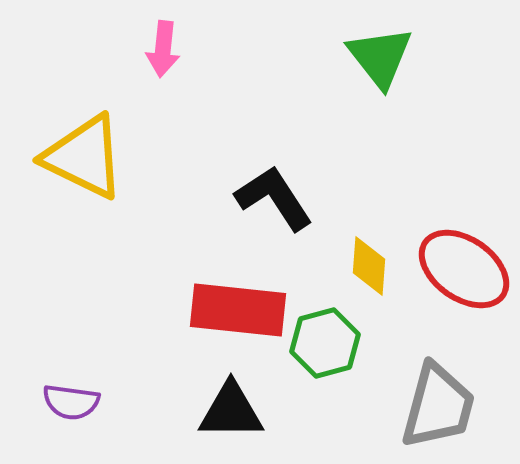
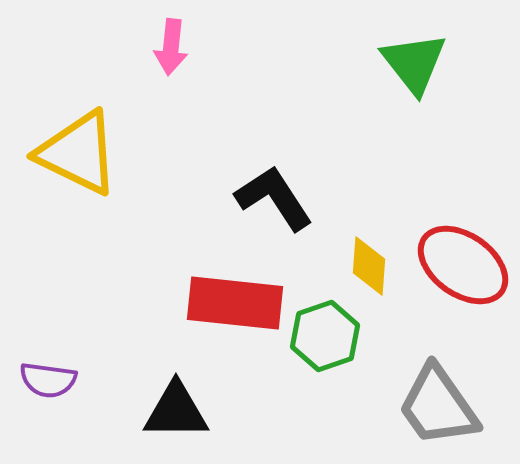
pink arrow: moved 8 px right, 2 px up
green triangle: moved 34 px right, 6 px down
yellow triangle: moved 6 px left, 4 px up
red ellipse: moved 1 px left, 4 px up
red rectangle: moved 3 px left, 7 px up
green hexagon: moved 7 px up; rotated 4 degrees counterclockwise
purple semicircle: moved 23 px left, 22 px up
gray trapezoid: rotated 130 degrees clockwise
black triangle: moved 55 px left
